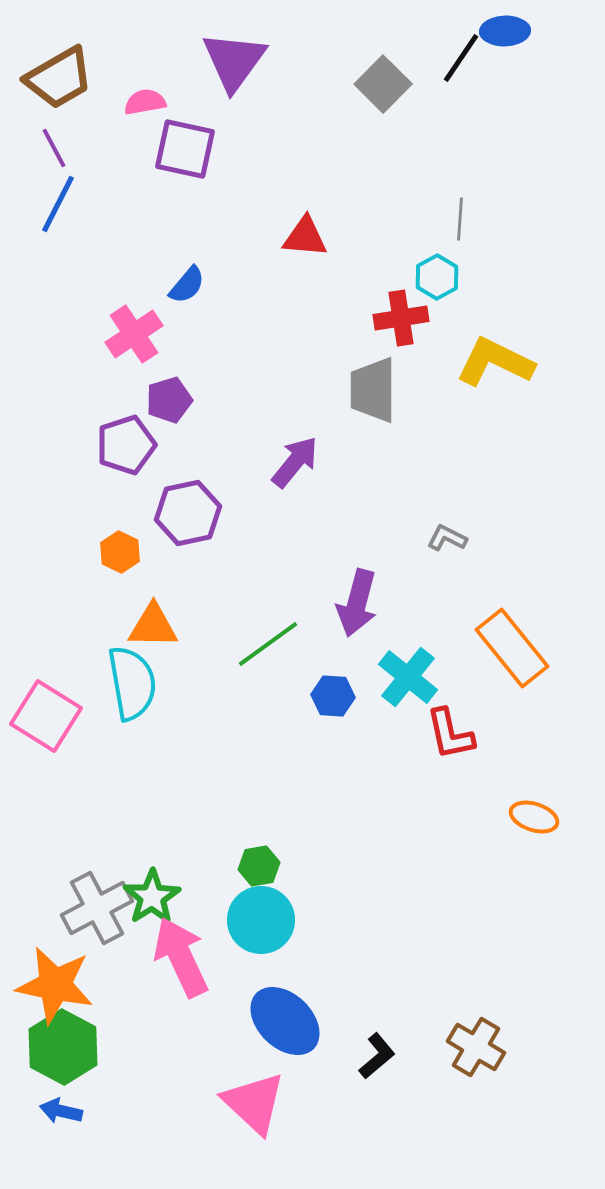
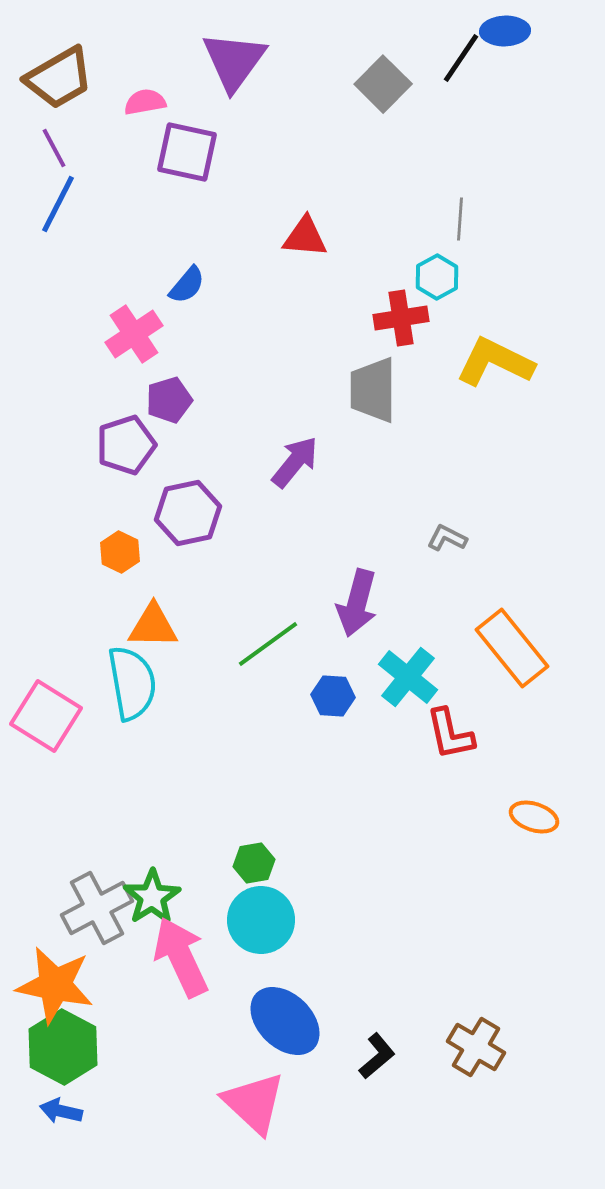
purple square at (185, 149): moved 2 px right, 3 px down
green hexagon at (259, 866): moved 5 px left, 3 px up
